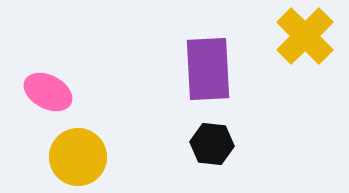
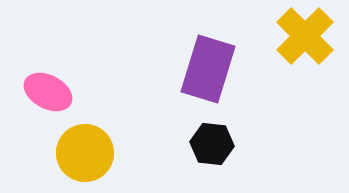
purple rectangle: rotated 20 degrees clockwise
yellow circle: moved 7 px right, 4 px up
